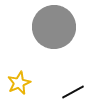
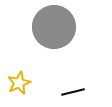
black line: rotated 15 degrees clockwise
